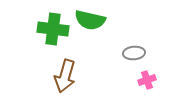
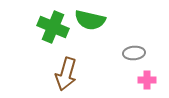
green cross: moved 2 px up; rotated 16 degrees clockwise
brown arrow: moved 1 px right, 2 px up
pink cross: rotated 18 degrees clockwise
